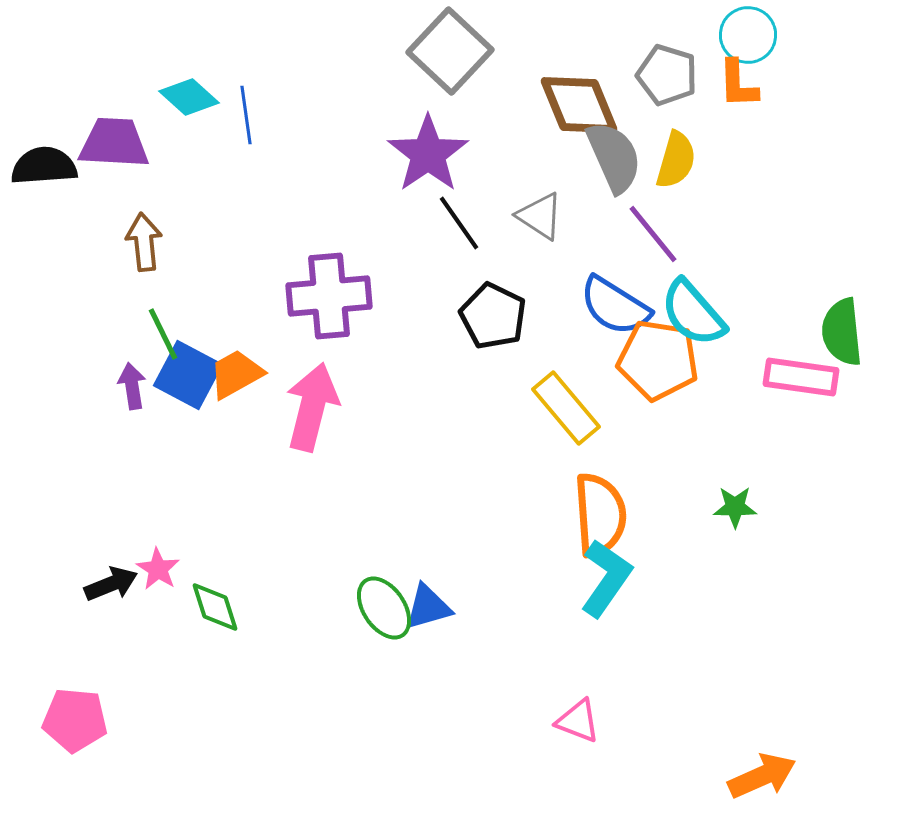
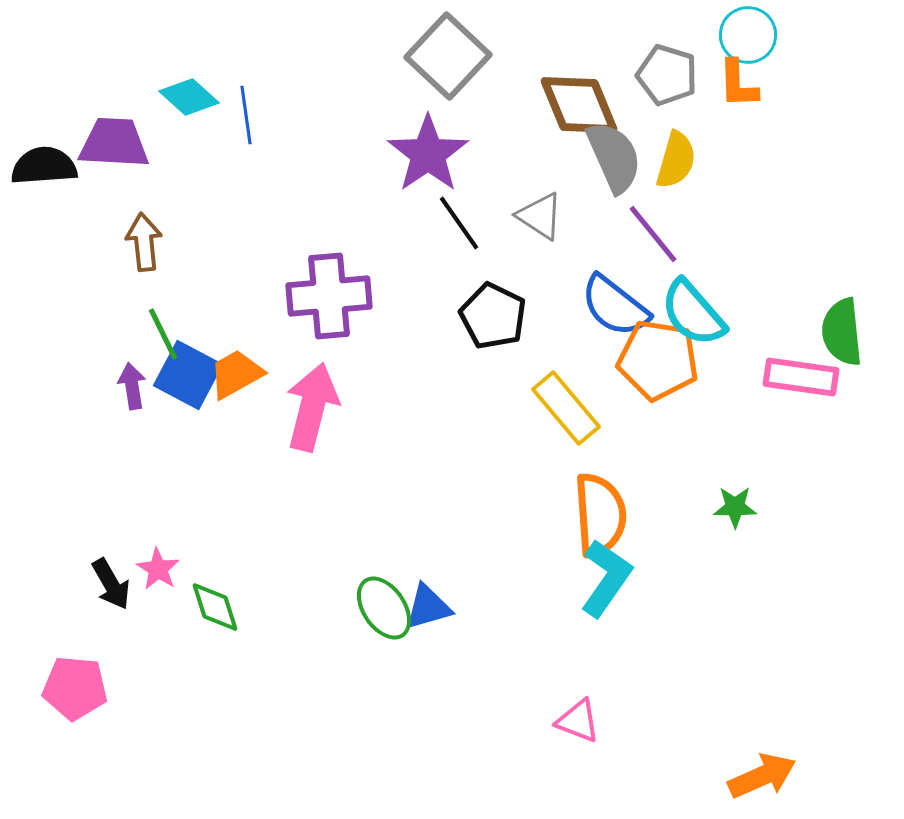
gray square: moved 2 px left, 5 px down
blue semicircle: rotated 6 degrees clockwise
black arrow: rotated 82 degrees clockwise
pink pentagon: moved 32 px up
